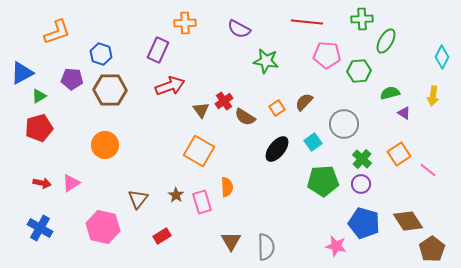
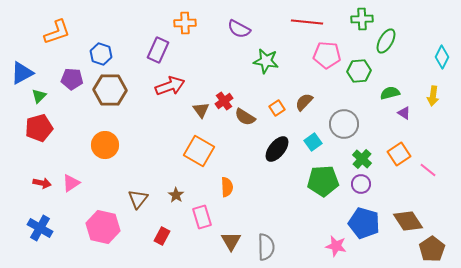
green triangle at (39, 96): rotated 14 degrees counterclockwise
pink rectangle at (202, 202): moved 15 px down
red rectangle at (162, 236): rotated 30 degrees counterclockwise
